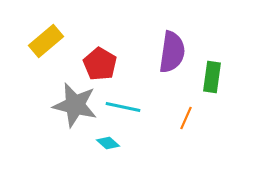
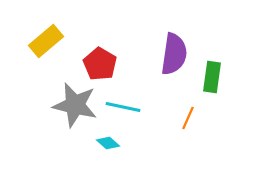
purple semicircle: moved 2 px right, 2 px down
orange line: moved 2 px right
